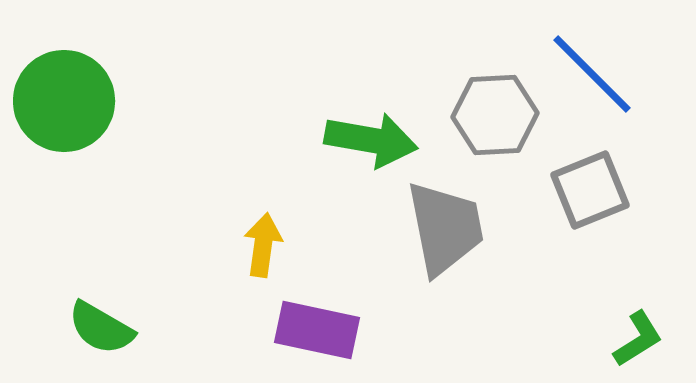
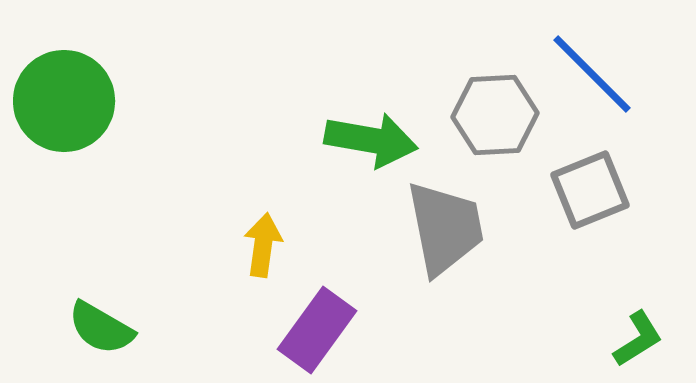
purple rectangle: rotated 66 degrees counterclockwise
